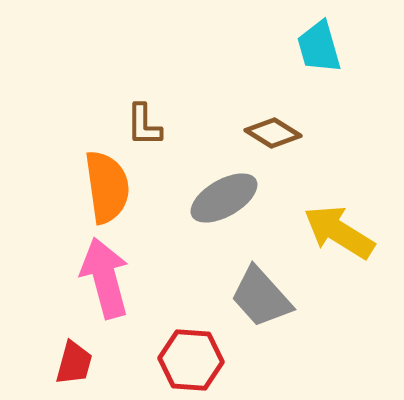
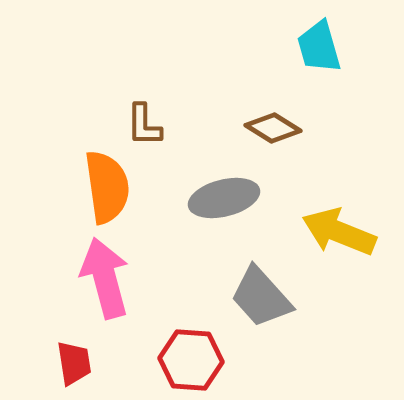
brown diamond: moved 5 px up
gray ellipse: rotated 16 degrees clockwise
yellow arrow: rotated 10 degrees counterclockwise
red trapezoid: rotated 24 degrees counterclockwise
